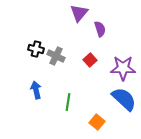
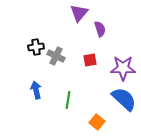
black cross: moved 2 px up; rotated 21 degrees counterclockwise
red square: rotated 32 degrees clockwise
green line: moved 2 px up
